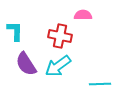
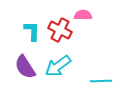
cyan L-shape: moved 17 px right
red cross: moved 6 px up; rotated 15 degrees clockwise
purple semicircle: moved 1 px left, 3 px down
cyan line: moved 1 px right, 3 px up
